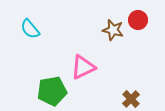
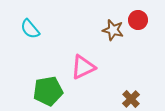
green pentagon: moved 4 px left
